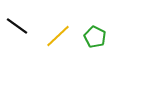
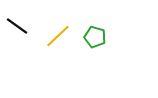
green pentagon: rotated 10 degrees counterclockwise
